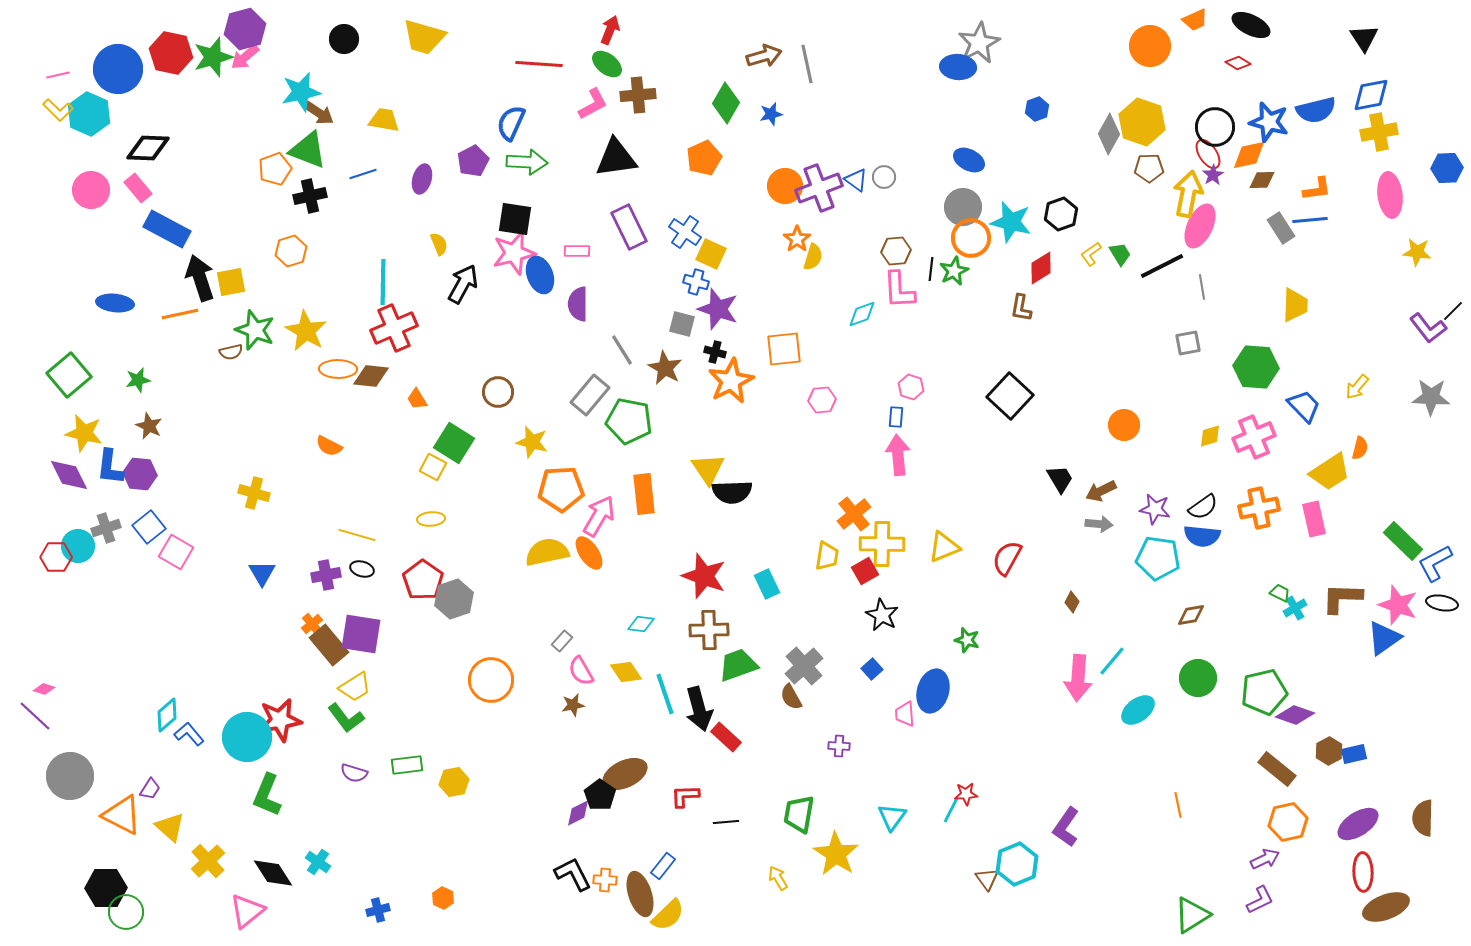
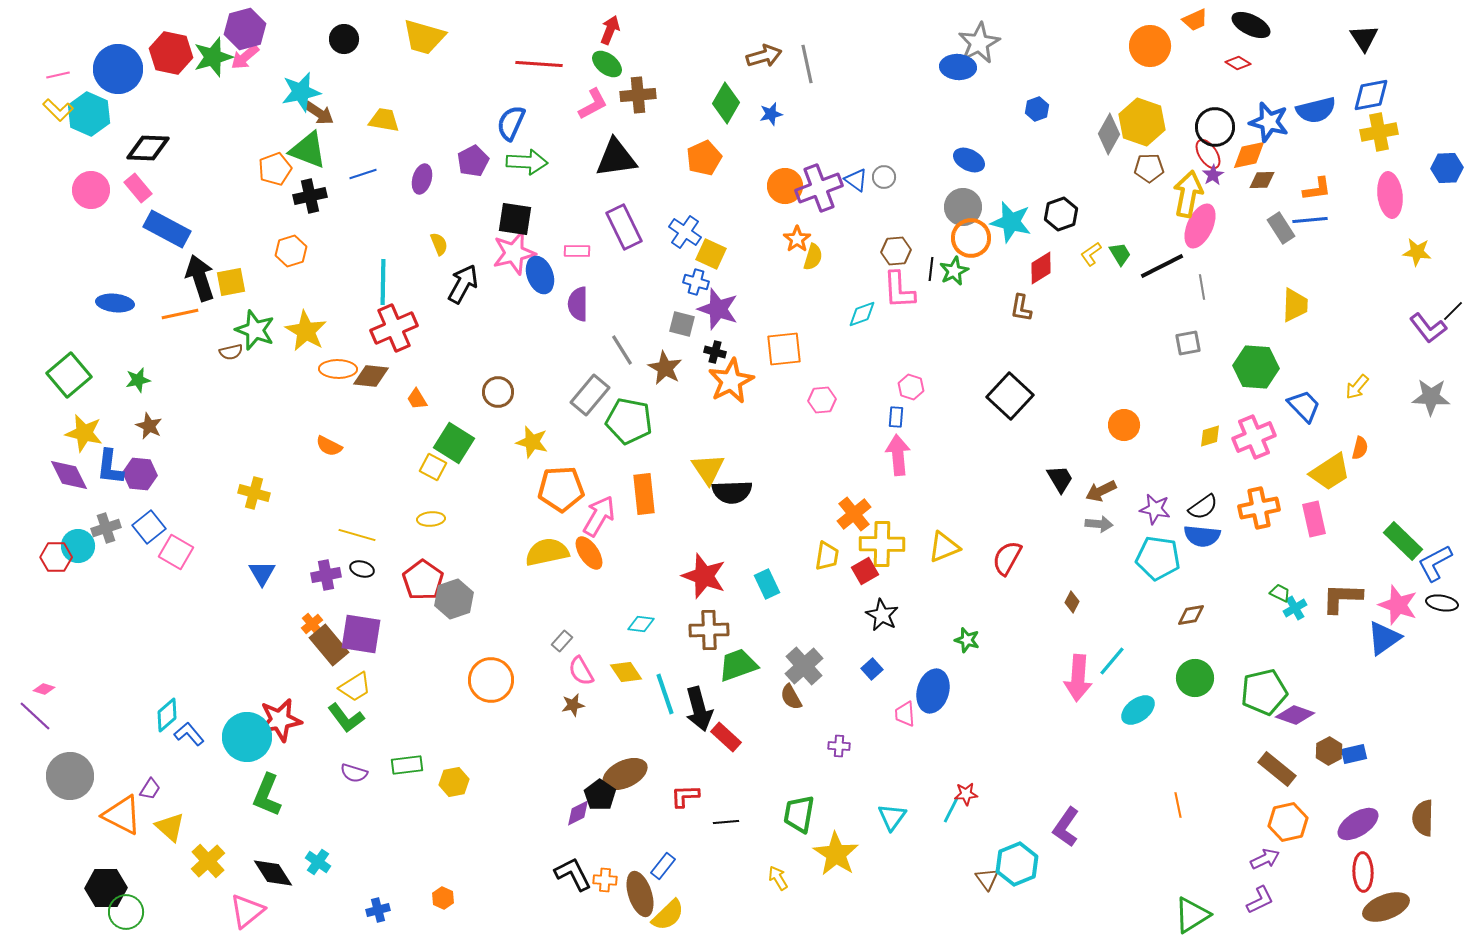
purple rectangle at (629, 227): moved 5 px left
green circle at (1198, 678): moved 3 px left
